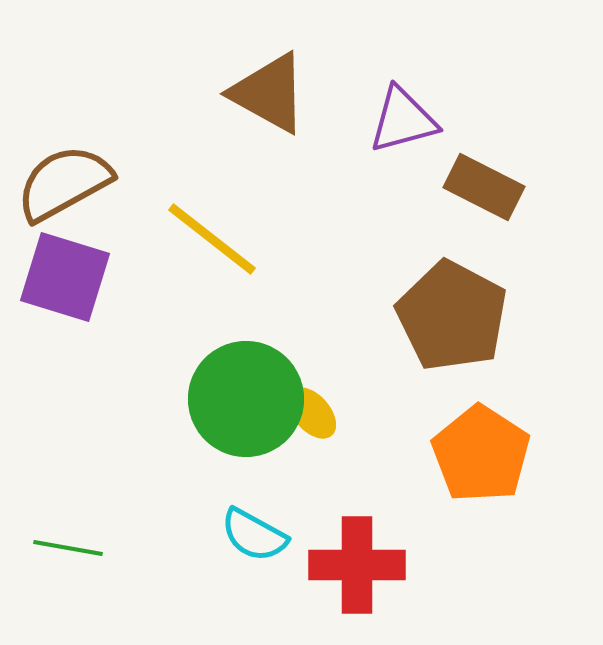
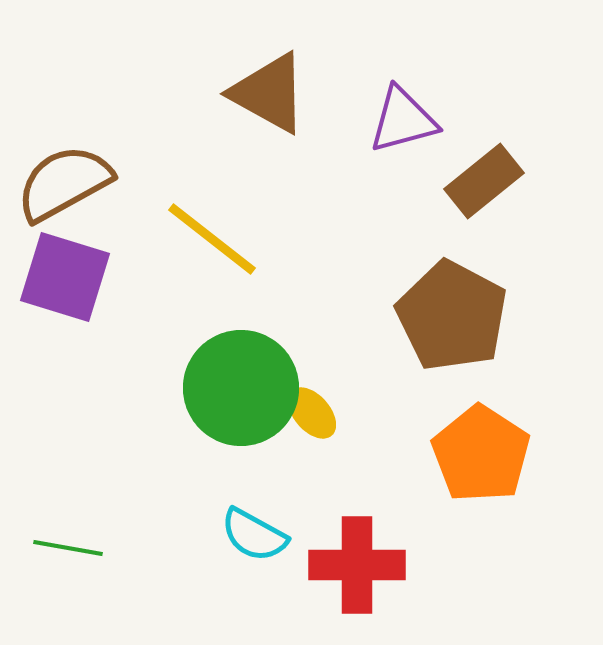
brown rectangle: moved 6 px up; rotated 66 degrees counterclockwise
green circle: moved 5 px left, 11 px up
